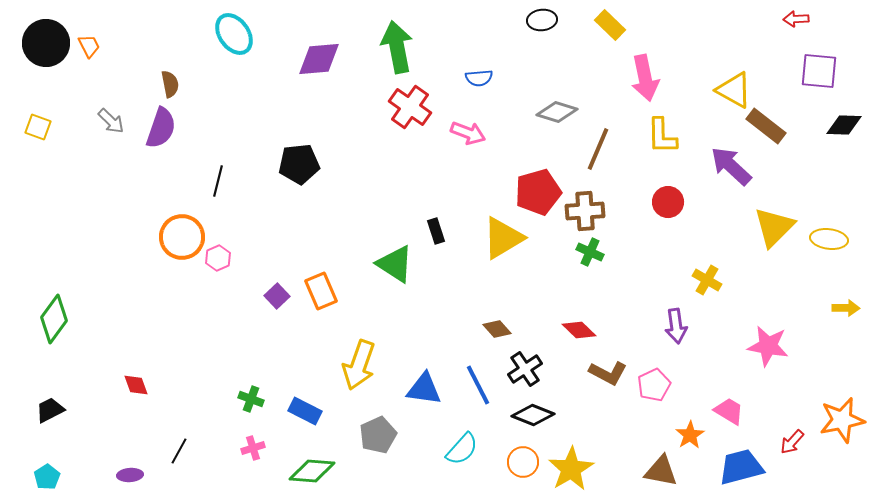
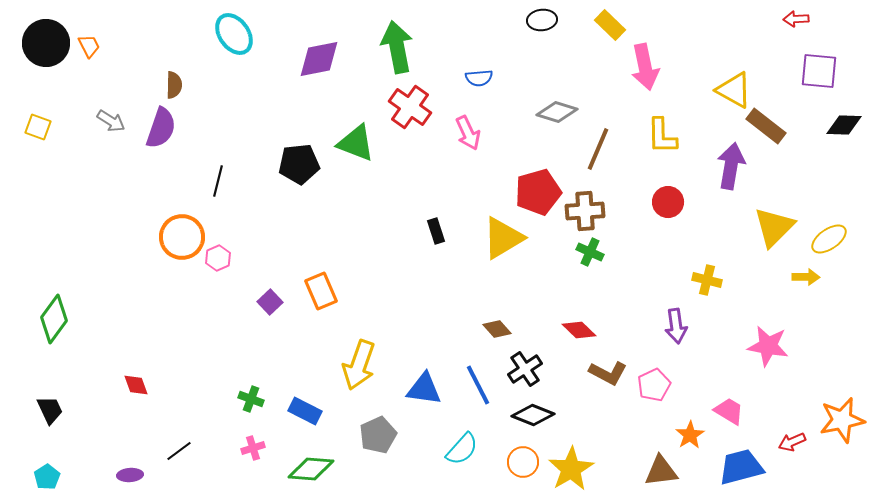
purple diamond at (319, 59): rotated 6 degrees counterclockwise
pink arrow at (645, 78): moved 11 px up
brown semicircle at (170, 84): moved 4 px right, 1 px down; rotated 12 degrees clockwise
gray arrow at (111, 121): rotated 12 degrees counterclockwise
pink arrow at (468, 133): rotated 44 degrees clockwise
purple arrow at (731, 166): rotated 57 degrees clockwise
yellow ellipse at (829, 239): rotated 42 degrees counterclockwise
green triangle at (395, 264): moved 39 px left, 121 px up; rotated 12 degrees counterclockwise
yellow cross at (707, 280): rotated 16 degrees counterclockwise
purple square at (277, 296): moved 7 px left, 6 px down
yellow arrow at (846, 308): moved 40 px left, 31 px up
black trapezoid at (50, 410): rotated 92 degrees clockwise
red arrow at (792, 442): rotated 24 degrees clockwise
black line at (179, 451): rotated 24 degrees clockwise
green diamond at (312, 471): moved 1 px left, 2 px up
brown triangle at (661, 471): rotated 18 degrees counterclockwise
